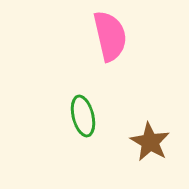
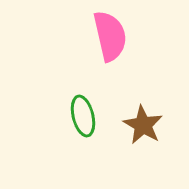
brown star: moved 7 px left, 17 px up
